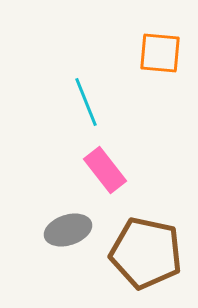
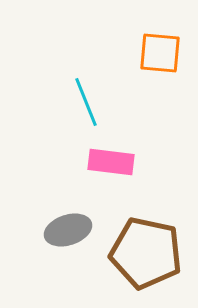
pink rectangle: moved 6 px right, 8 px up; rotated 45 degrees counterclockwise
